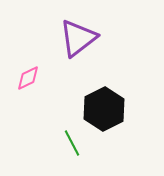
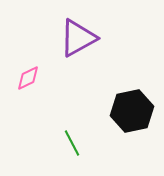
purple triangle: rotated 9 degrees clockwise
black hexagon: moved 28 px right, 2 px down; rotated 15 degrees clockwise
